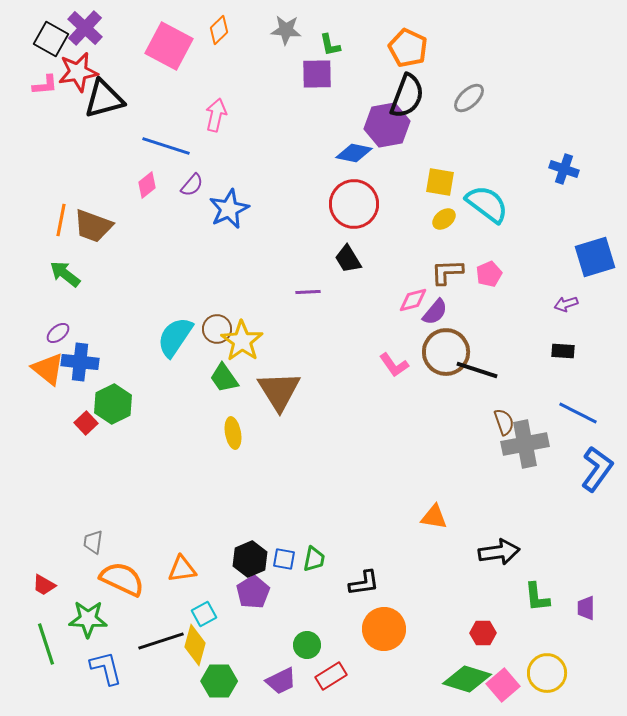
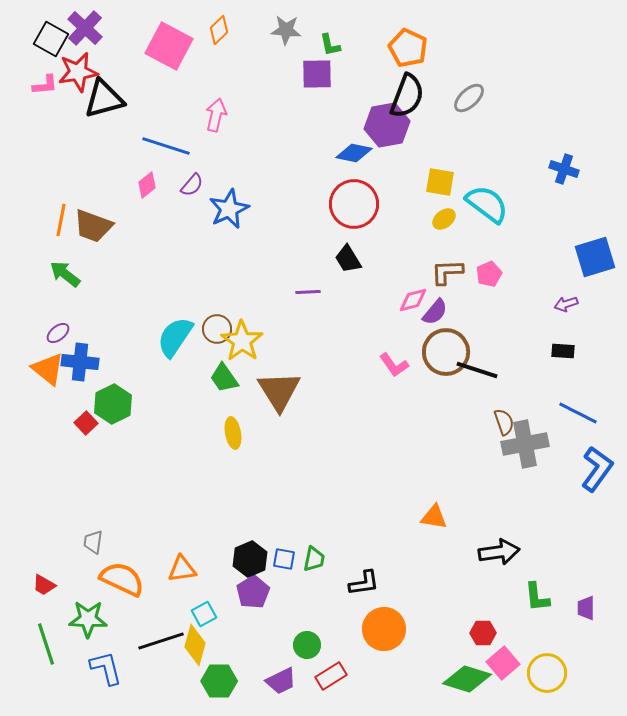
pink square at (503, 685): moved 22 px up
